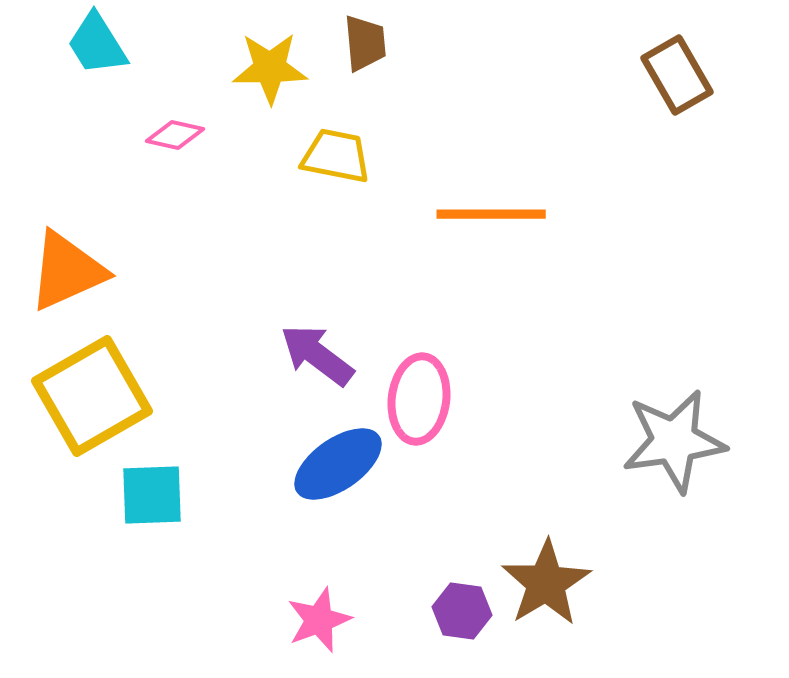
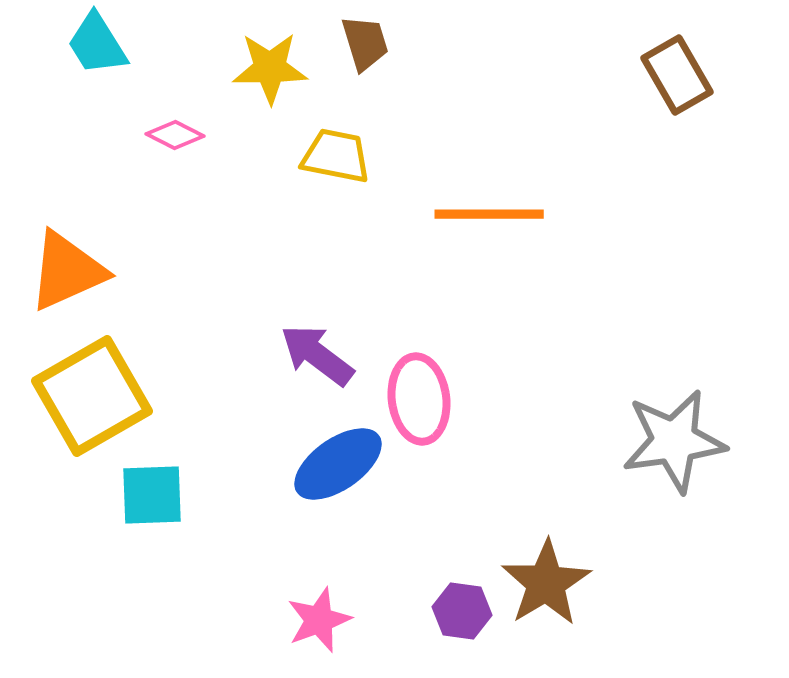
brown trapezoid: rotated 12 degrees counterclockwise
pink diamond: rotated 14 degrees clockwise
orange line: moved 2 px left
pink ellipse: rotated 14 degrees counterclockwise
